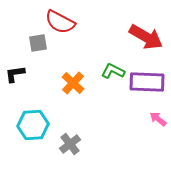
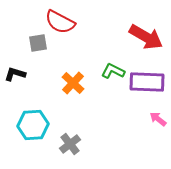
black L-shape: rotated 25 degrees clockwise
